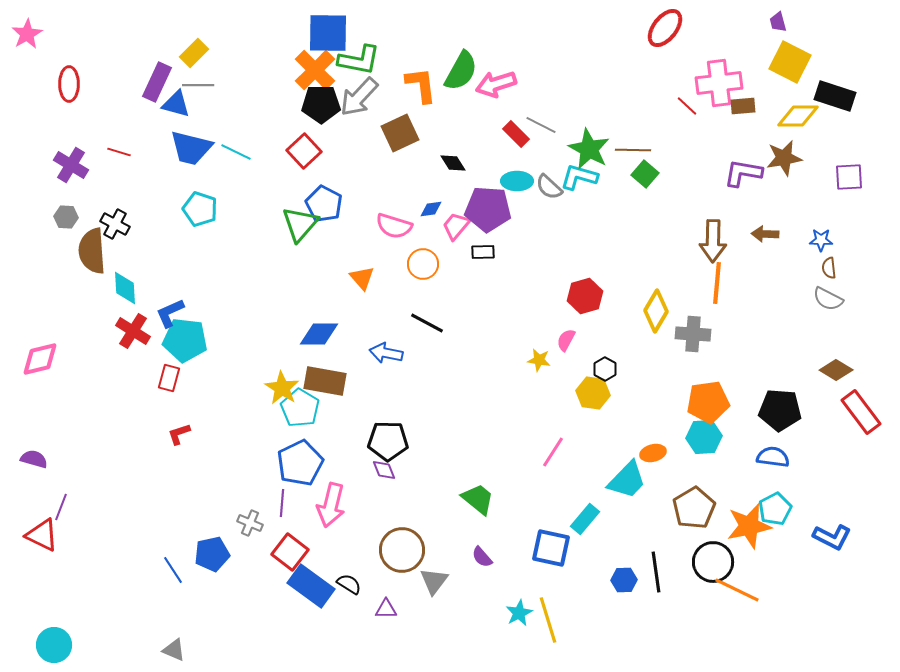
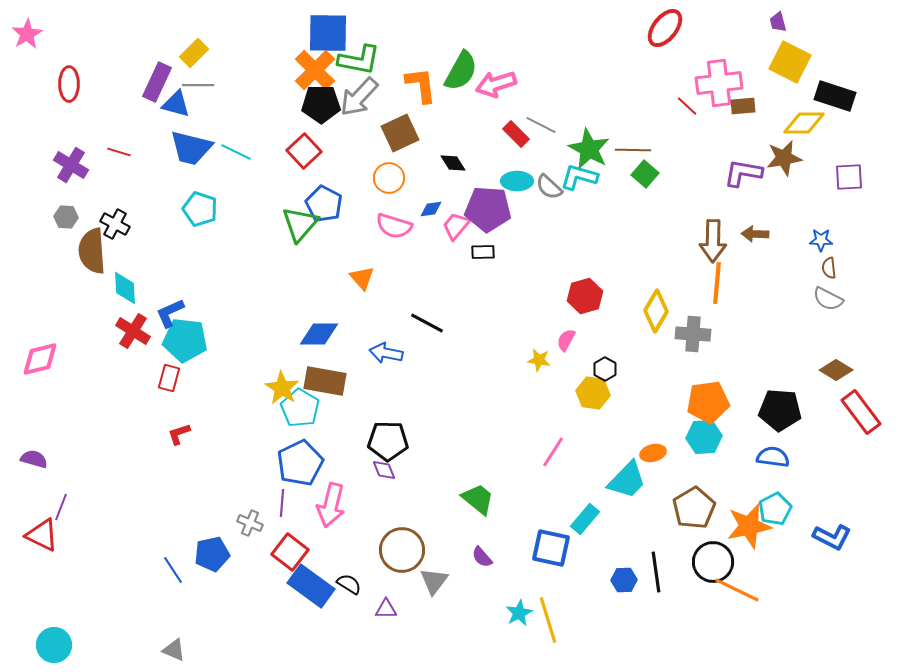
yellow diamond at (798, 116): moved 6 px right, 7 px down
brown arrow at (765, 234): moved 10 px left
orange circle at (423, 264): moved 34 px left, 86 px up
